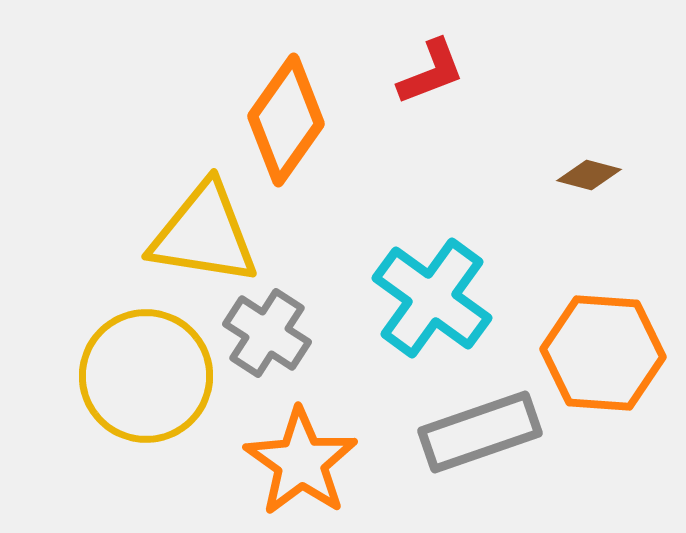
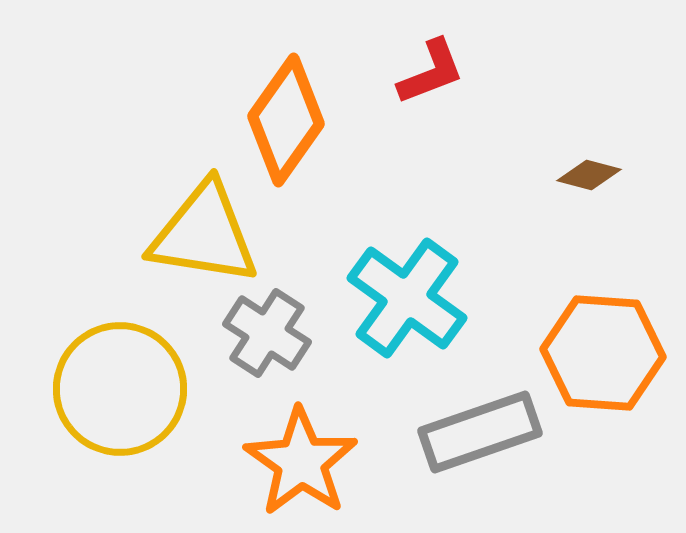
cyan cross: moved 25 px left
yellow circle: moved 26 px left, 13 px down
